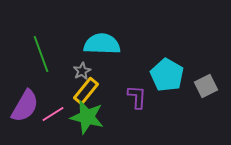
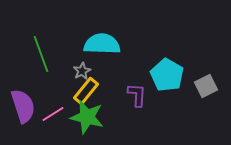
purple L-shape: moved 2 px up
purple semicircle: moved 2 px left; rotated 48 degrees counterclockwise
